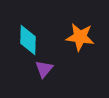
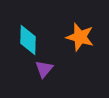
orange star: rotated 8 degrees clockwise
